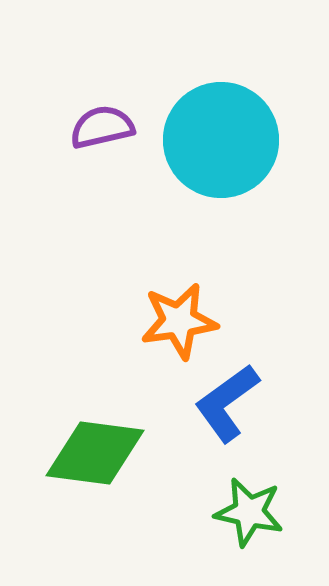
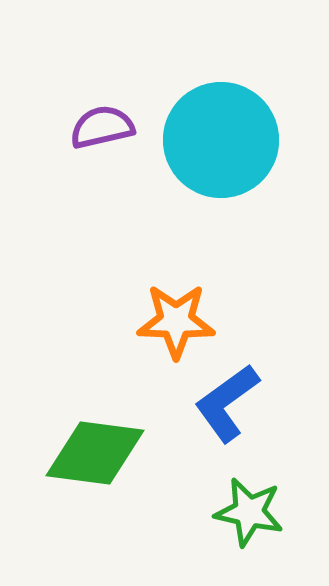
orange star: moved 3 px left; rotated 10 degrees clockwise
